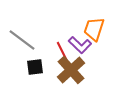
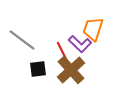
orange trapezoid: moved 1 px left
purple L-shape: moved 1 px up
black square: moved 3 px right, 2 px down
